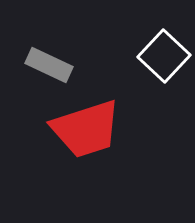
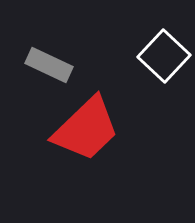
red trapezoid: rotated 26 degrees counterclockwise
